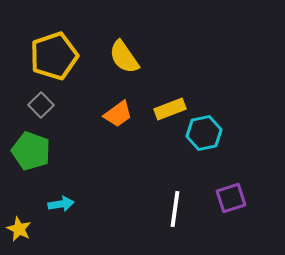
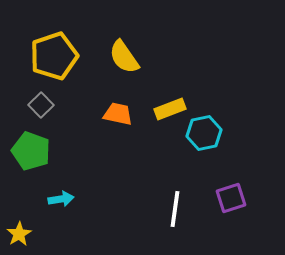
orange trapezoid: rotated 132 degrees counterclockwise
cyan arrow: moved 5 px up
yellow star: moved 5 px down; rotated 15 degrees clockwise
